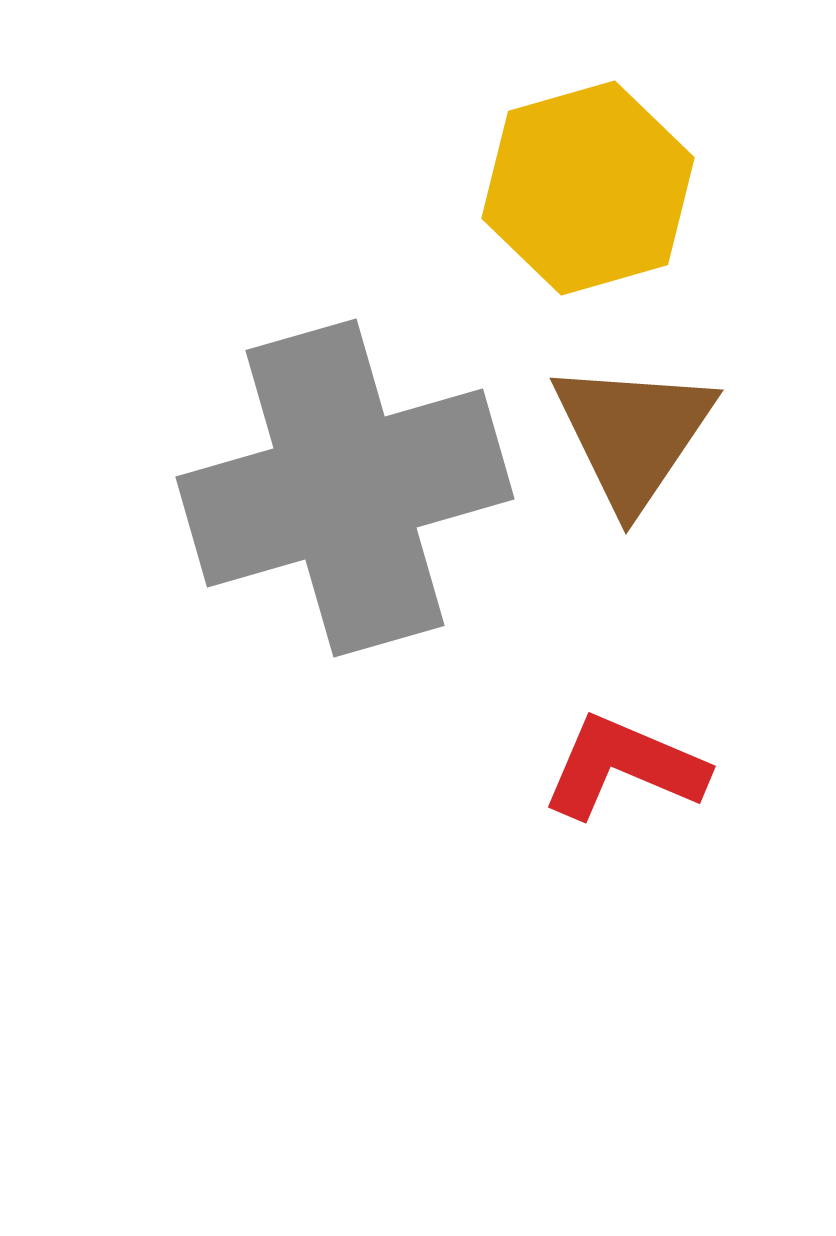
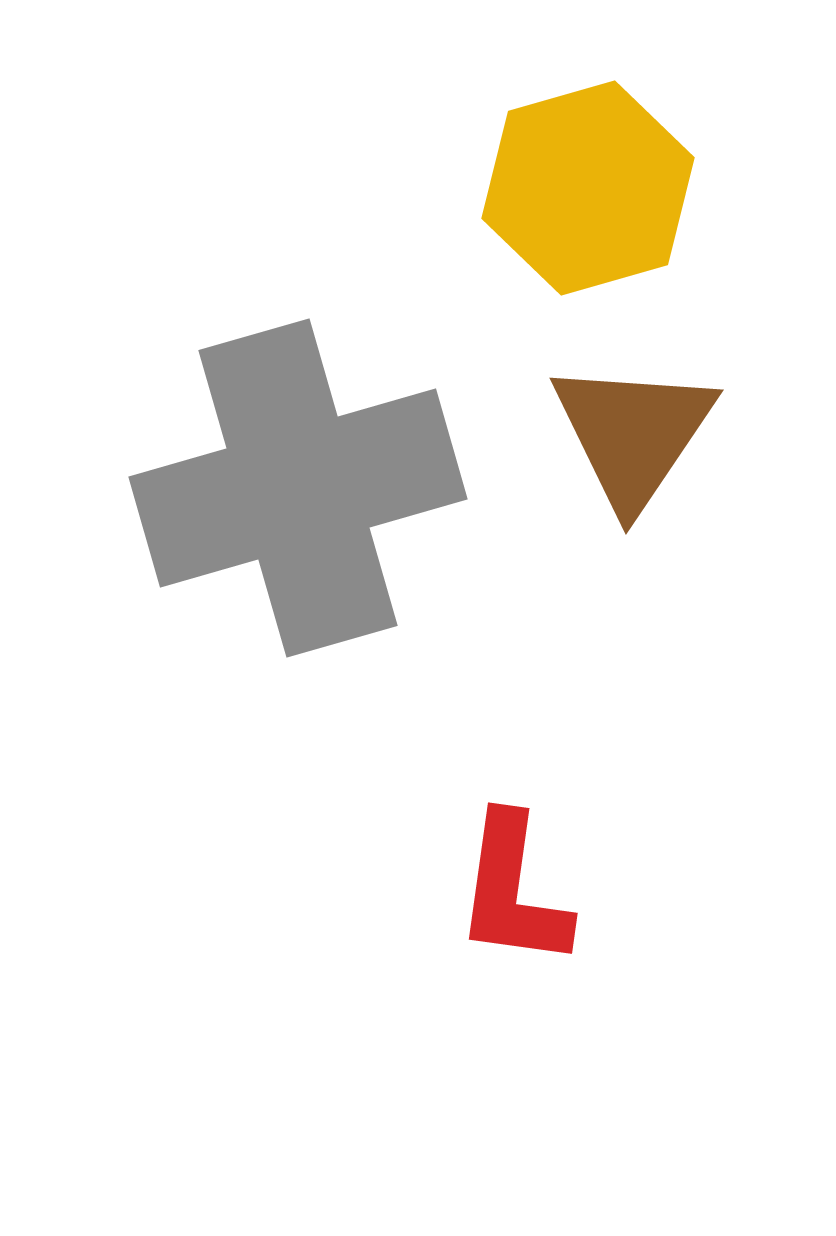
gray cross: moved 47 px left
red L-shape: moved 111 px left, 124 px down; rotated 105 degrees counterclockwise
